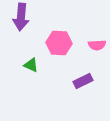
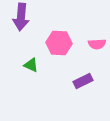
pink semicircle: moved 1 px up
